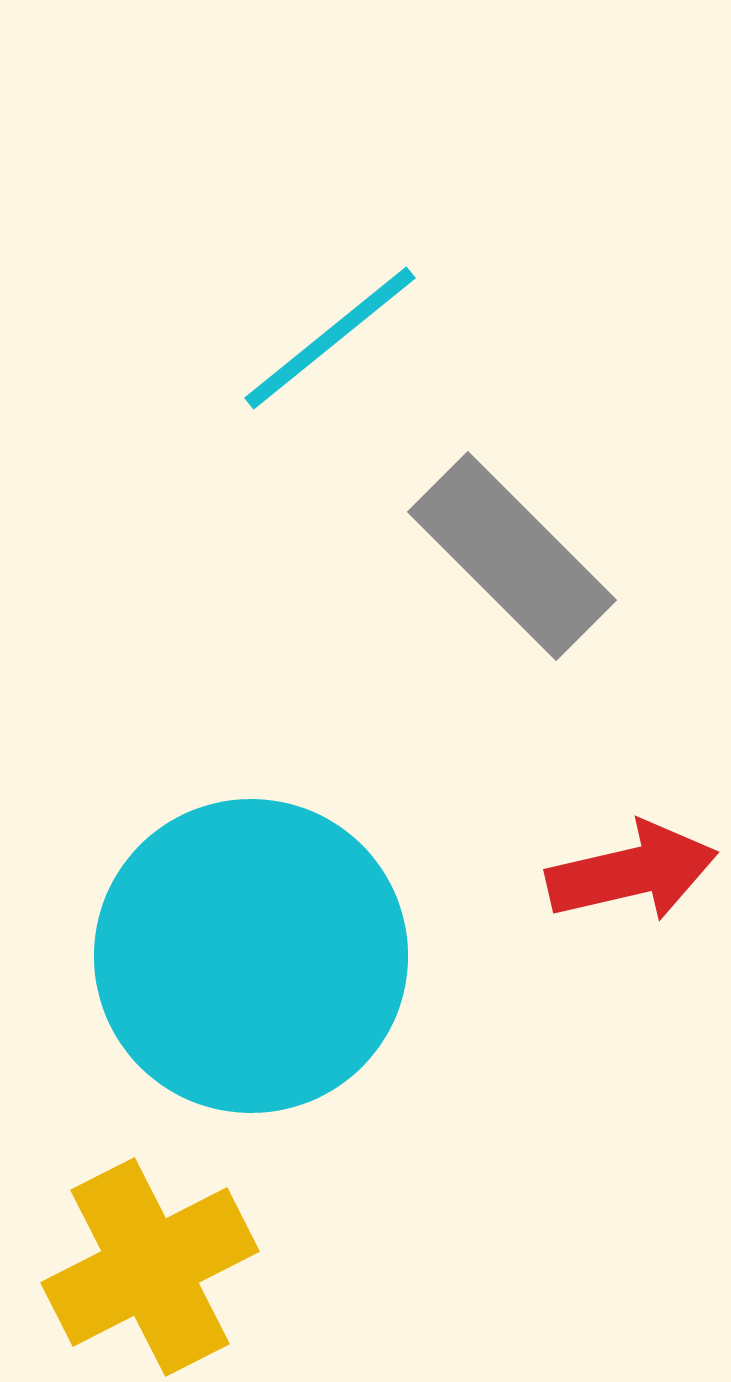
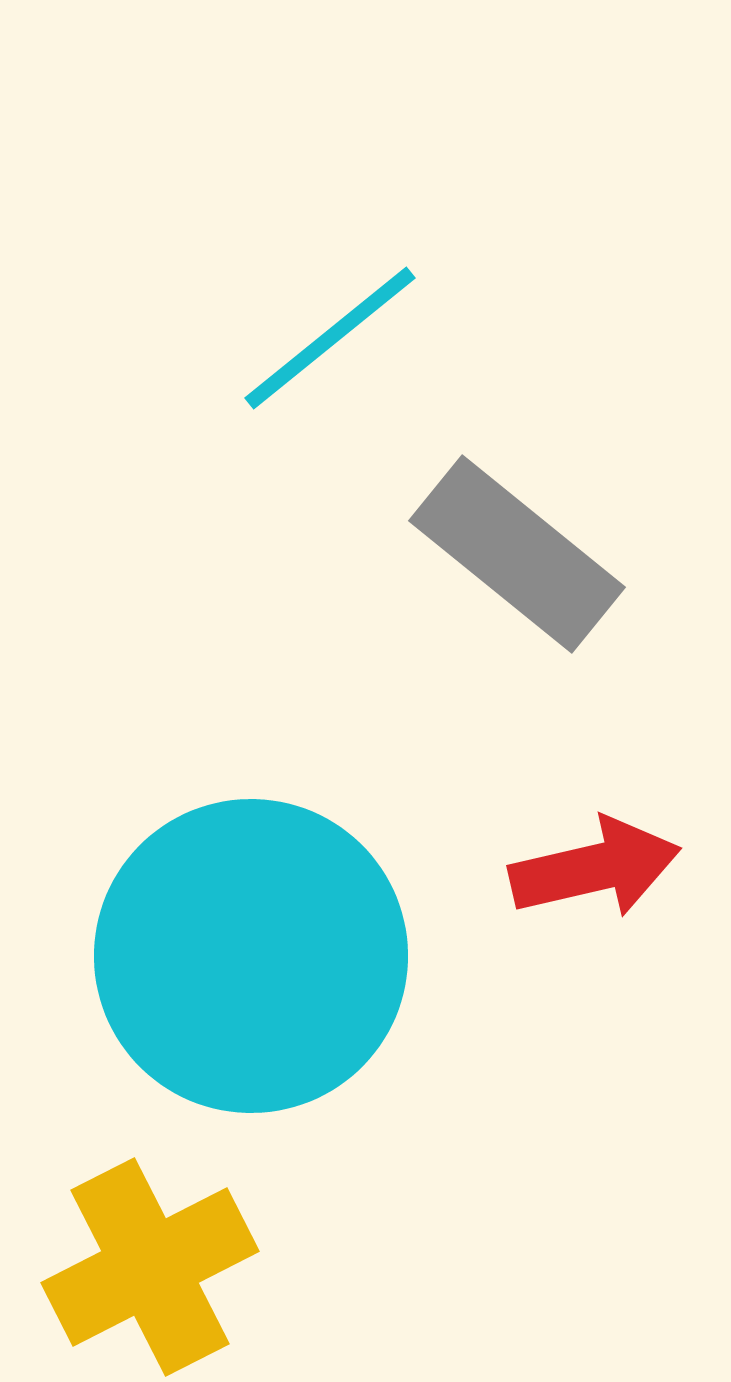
gray rectangle: moved 5 px right, 2 px up; rotated 6 degrees counterclockwise
red arrow: moved 37 px left, 4 px up
